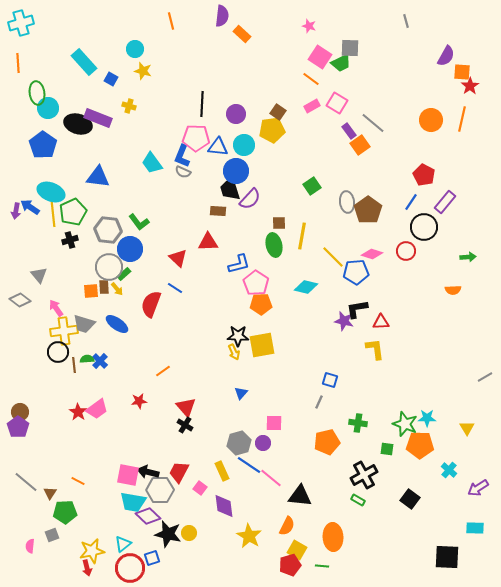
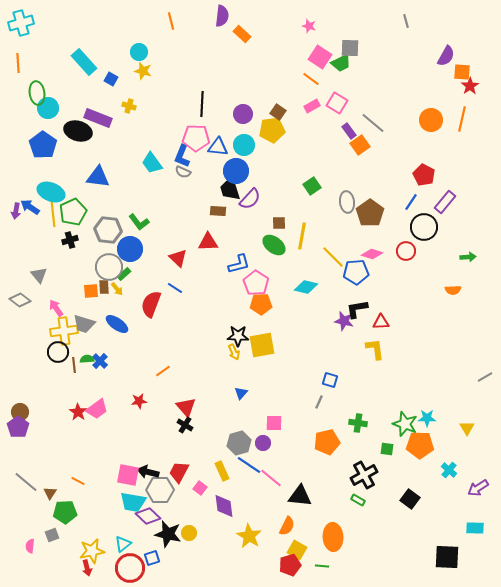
cyan circle at (135, 49): moved 4 px right, 3 px down
purple circle at (236, 114): moved 7 px right
black ellipse at (78, 124): moved 7 px down
brown pentagon at (368, 210): moved 2 px right, 3 px down
green ellipse at (274, 245): rotated 40 degrees counterclockwise
